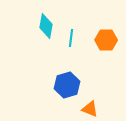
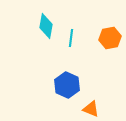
orange hexagon: moved 4 px right, 2 px up; rotated 10 degrees counterclockwise
blue hexagon: rotated 20 degrees counterclockwise
orange triangle: moved 1 px right
